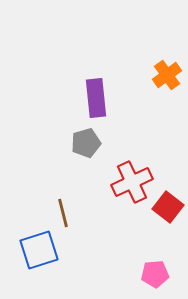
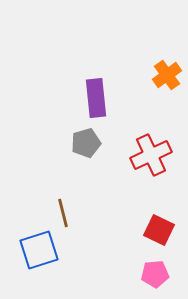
red cross: moved 19 px right, 27 px up
red square: moved 9 px left, 23 px down; rotated 12 degrees counterclockwise
